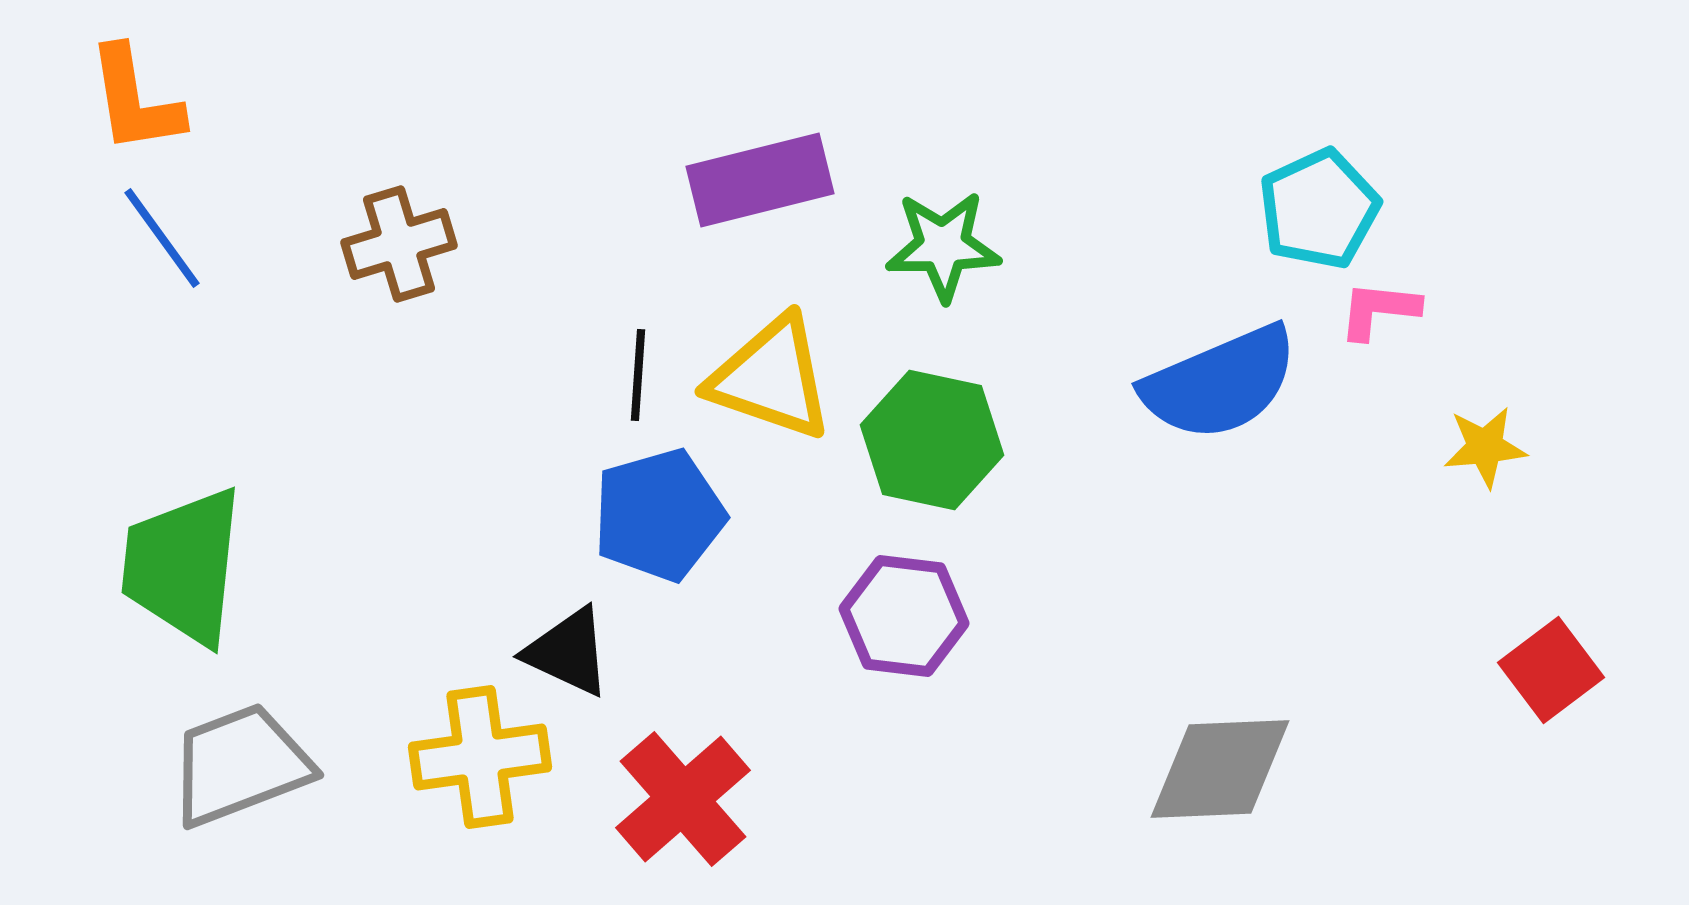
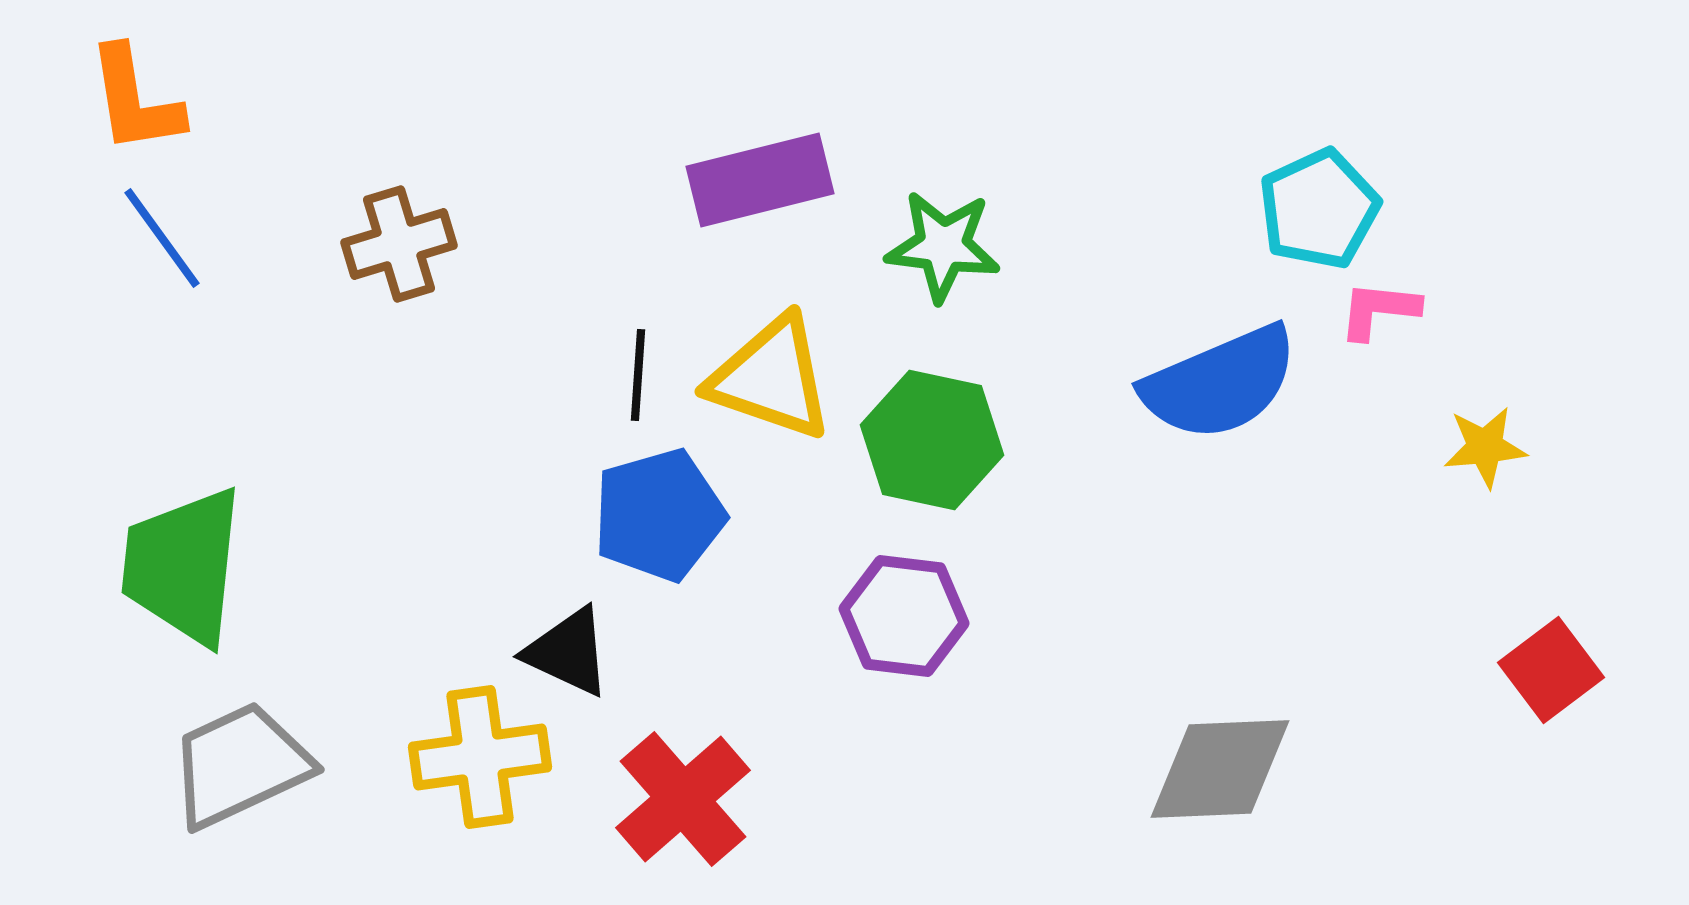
green star: rotated 8 degrees clockwise
gray trapezoid: rotated 4 degrees counterclockwise
